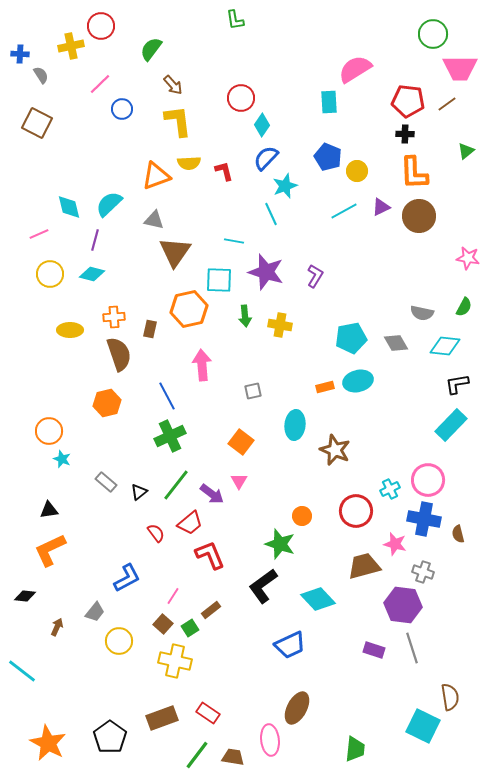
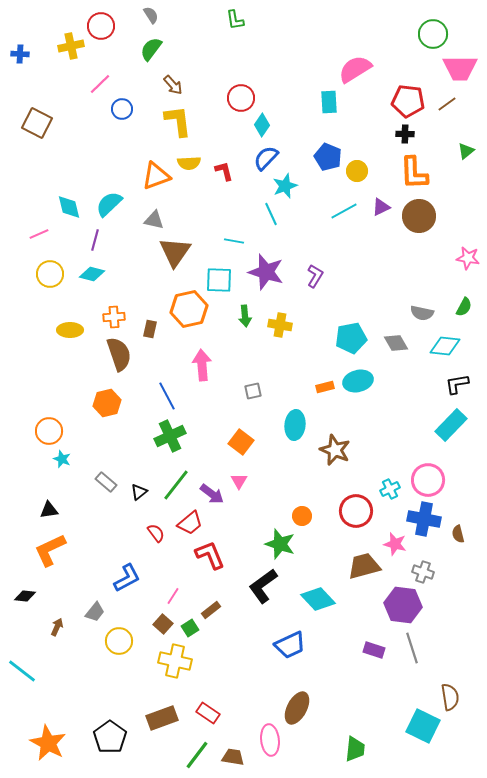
gray semicircle at (41, 75): moved 110 px right, 60 px up
